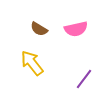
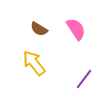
pink semicircle: rotated 110 degrees counterclockwise
yellow arrow: moved 2 px right
